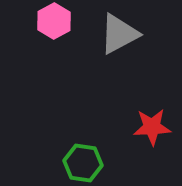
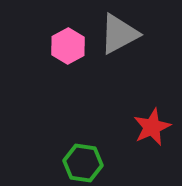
pink hexagon: moved 14 px right, 25 px down
red star: rotated 21 degrees counterclockwise
